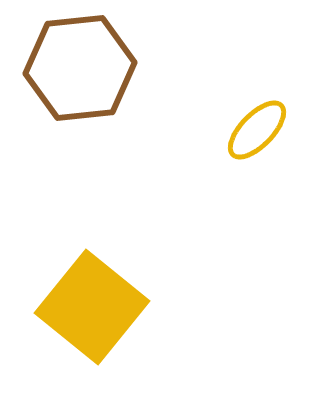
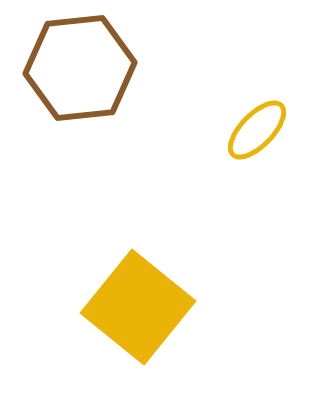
yellow square: moved 46 px right
